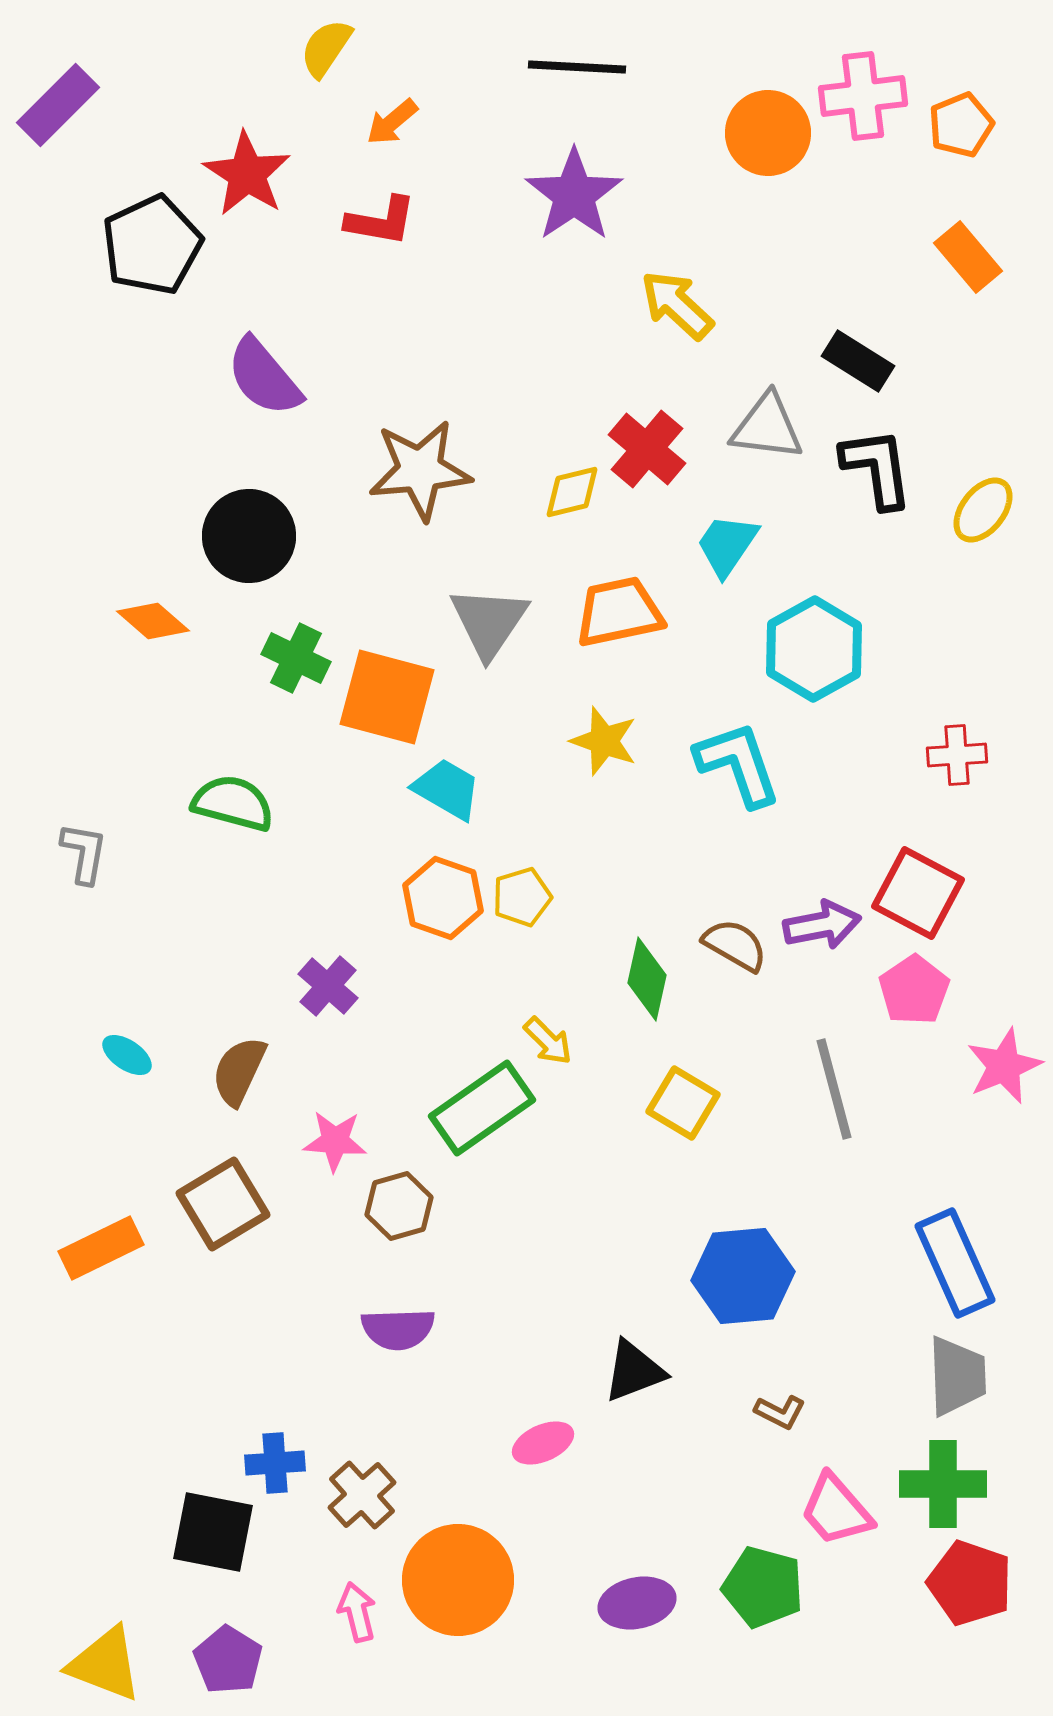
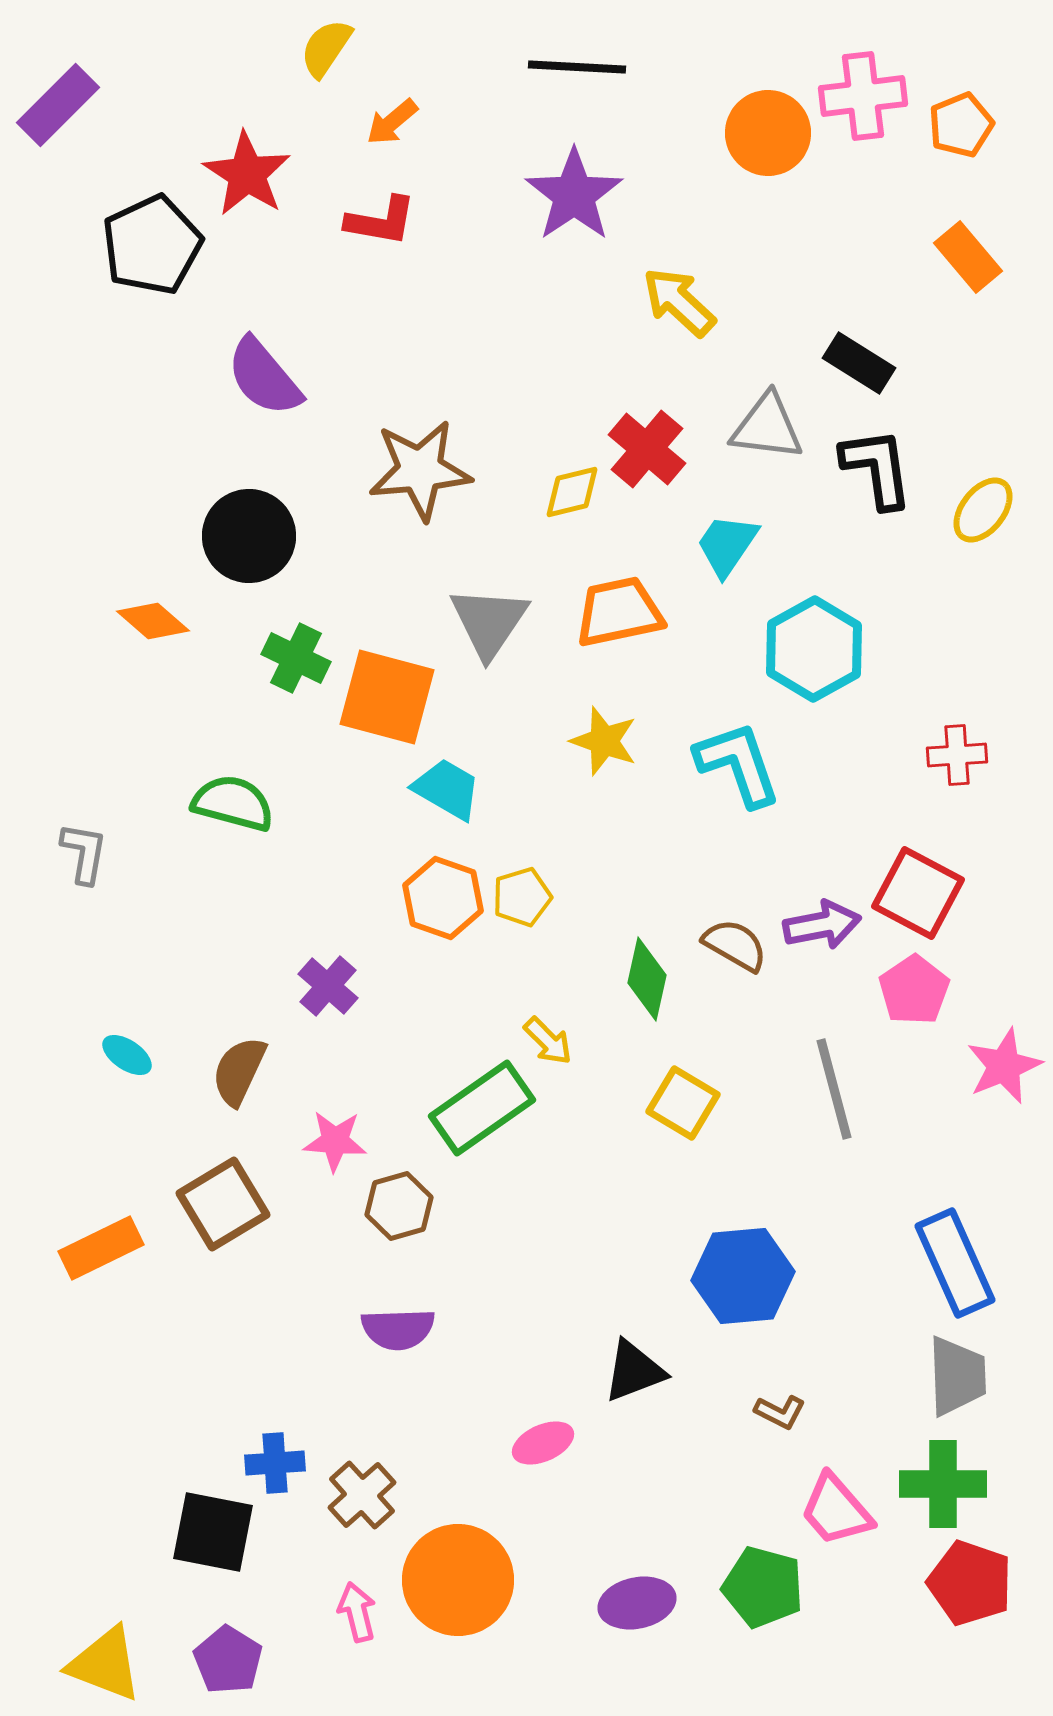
yellow arrow at (677, 305): moved 2 px right, 3 px up
black rectangle at (858, 361): moved 1 px right, 2 px down
